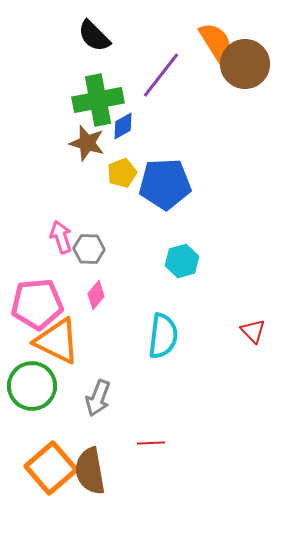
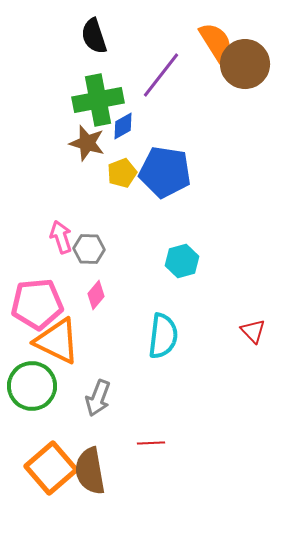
black semicircle: rotated 27 degrees clockwise
blue pentagon: moved 12 px up; rotated 12 degrees clockwise
